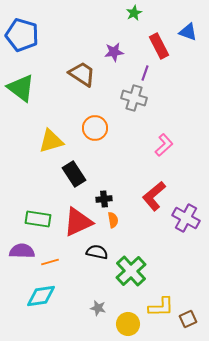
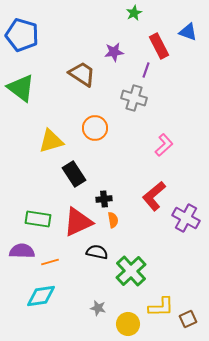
purple line: moved 1 px right, 3 px up
